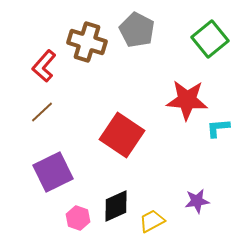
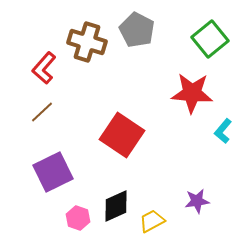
red L-shape: moved 2 px down
red star: moved 5 px right, 7 px up
cyan L-shape: moved 5 px right, 3 px down; rotated 45 degrees counterclockwise
